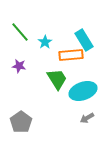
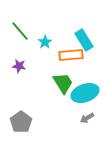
green line: moved 1 px up
green trapezoid: moved 6 px right, 4 px down
cyan ellipse: moved 2 px right, 2 px down
